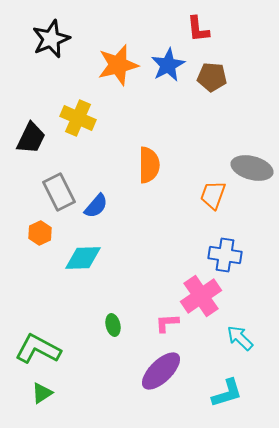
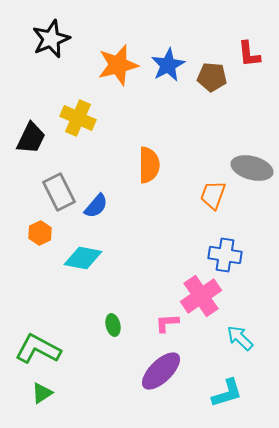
red L-shape: moved 51 px right, 25 px down
cyan diamond: rotated 12 degrees clockwise
